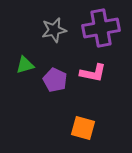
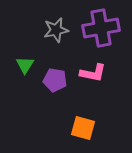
gray star: moved 2 px right
green triangle: rotated 42 degrees counterclockwise
purple pentagon: rotated 15 degrees counterclockwise
